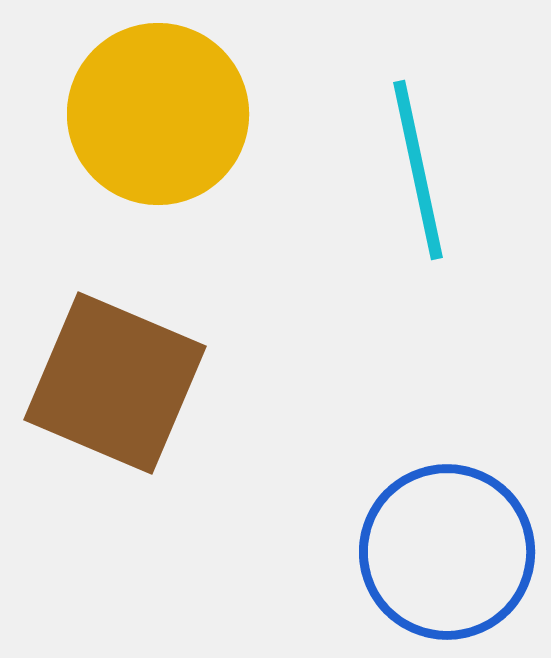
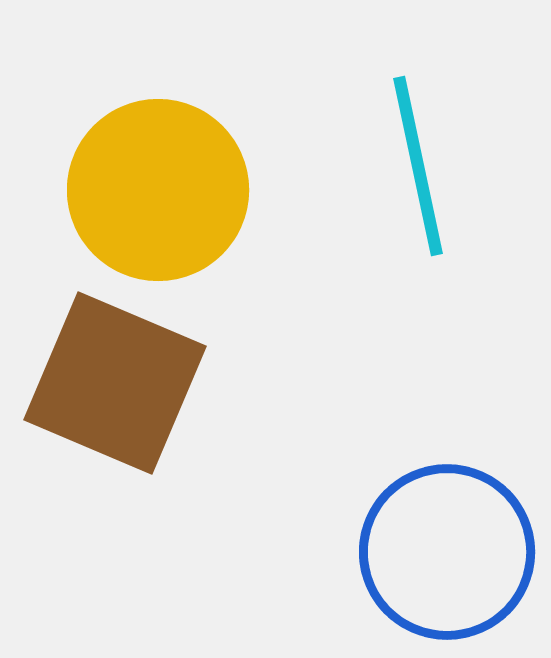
yellow circle: moved 76 px down
cyan line: moved 4 px up
